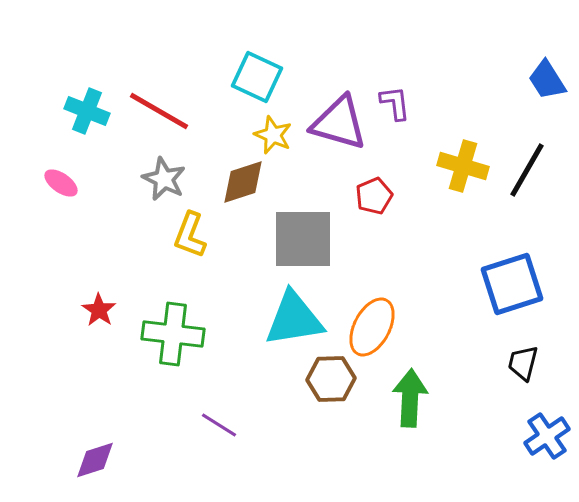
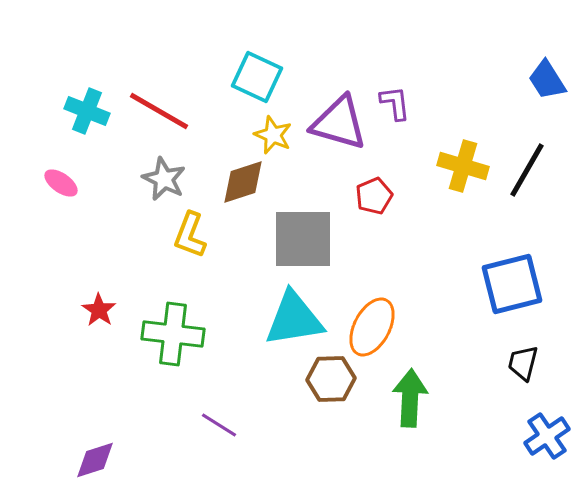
blue square: rotated 4 degrees clockwise
